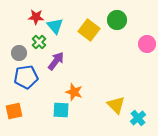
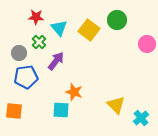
cyan triangle: moved 4 px right, 2 px down
orange square: rotated 18 degrees clockwise
cyan cross: moved 3 px right
